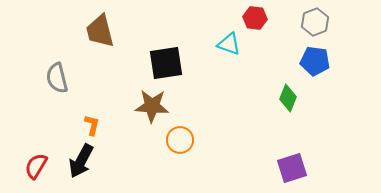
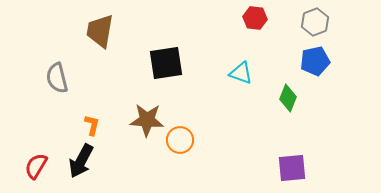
brown trapezoid: rotated 24 degrees clockwise
cyan triangle: moved 12 px right, 29 px down
blue pentagon: rotated 20 degrees counterclockwise
brown star: moved 5 px left, 14 px down
purple square: rotated 12 degrees clockwise
